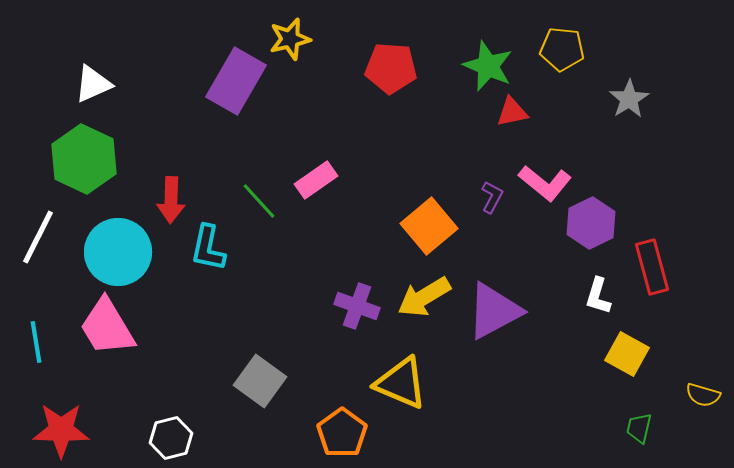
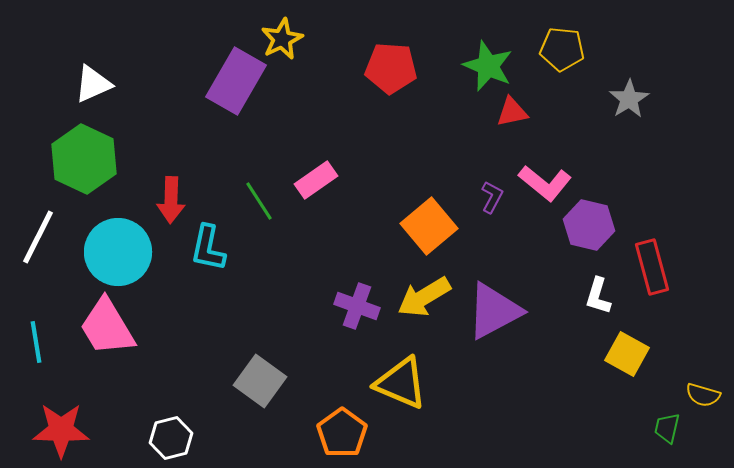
yellow star: moved 8 px left; rotated 12 degrees counterclockwise
green line: rotated 9 degrees clockwise
purple hexagon: moved 2 px left, 2 px down; rotated 21 degrees counterclockwise
green trapezoid: moved 28 px right
